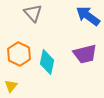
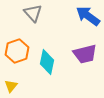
orange hexagon: moved 2 px left, 3 px up; rotated 15 degrees clockwise
